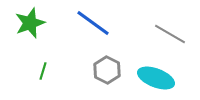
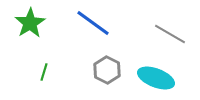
green star: rotated 12 degrees counterclockwise
green line: moved 1 px right, 1 px down
